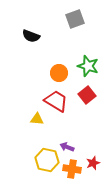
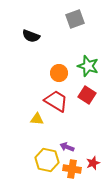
red square: rotated 18 degrees counterclockwise
